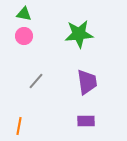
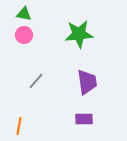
pink circle: moved 1 px up
purple rectangle: moved 2 px left, 2 px up
